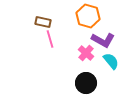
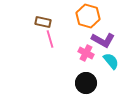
pink cross: rotated 14 degrees counterclockwise
